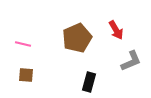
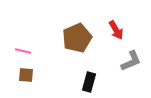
pink line: moved 7 px down
